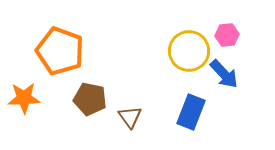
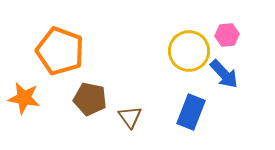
orange star: rotated 12 degrees clockwise
